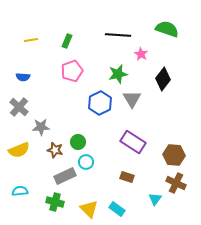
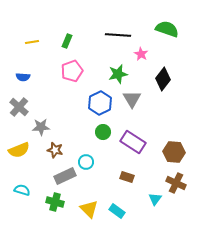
yellow line: moved 1 px right, 2 px down
green circle: moved 25 px right, 10 px up
brown hexagon: moved 3 px up
cyan semicircle: moved 2 px right, 1 px up; rotated 21 degrees clockwise
cyan rectangle: moved 2 px down
